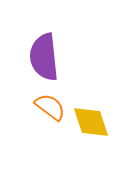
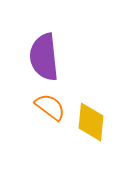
yellow diamond: rotated 24 degrees clockwise
